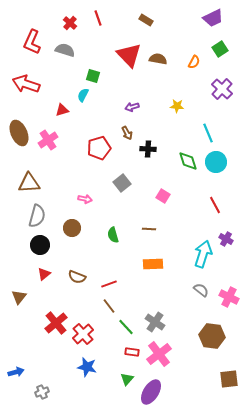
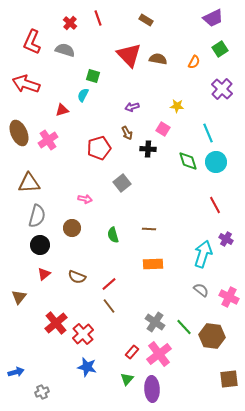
pink square at (163, 196): moved 67 px up
red line at (109, 284): rotated 21 degrees counterclockwise
green line at (126, 327): moved 58 px right
red rectangle at (132, 352): rotated 56 degrees counterclockwise
purple ellipse at (151, 392): moved 1 px right, 3 px up; rotated 35 degrees counterclockwise
